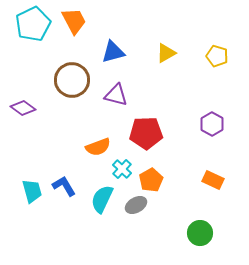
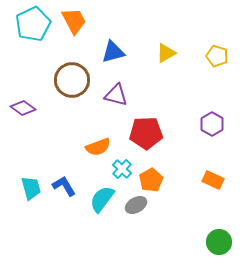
cyan trapezoid: moved 1 px left, 3 px up
cyan semicircle: rotated 12 degrees clockwise
green circle: moved 19 px right, 9 px down
